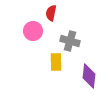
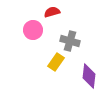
red semicircle: moved 1 px right, 1 px up; rotated 63 degrees clockwise
pink circle: moved 1 px up
yellow rectangle: rotated 36 degrees clockwise
